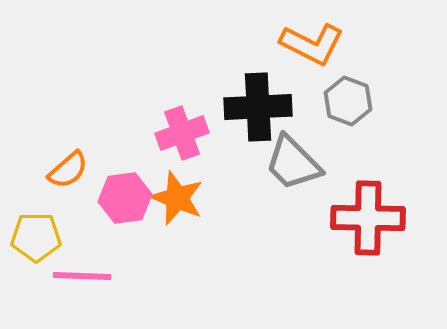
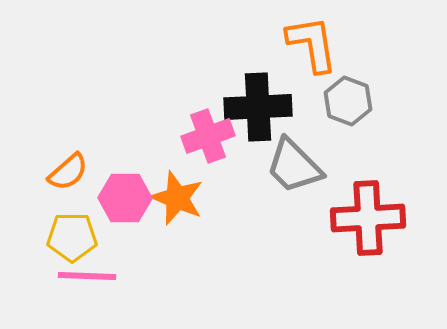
orange L-shape: rotated 126 degrees counterclockwise
pink cross: moved 26 px right, 3 px down
gray trapezoid: moved 1 px right, 3 px down
orange semicircle: moved 2 px down
pink hexagon: rotated 9 degrees clockwise
red cross: rotated 4 degrees counterclockwise
yellow pentagon: moved 36 px right
pink line: moved 5 px right
